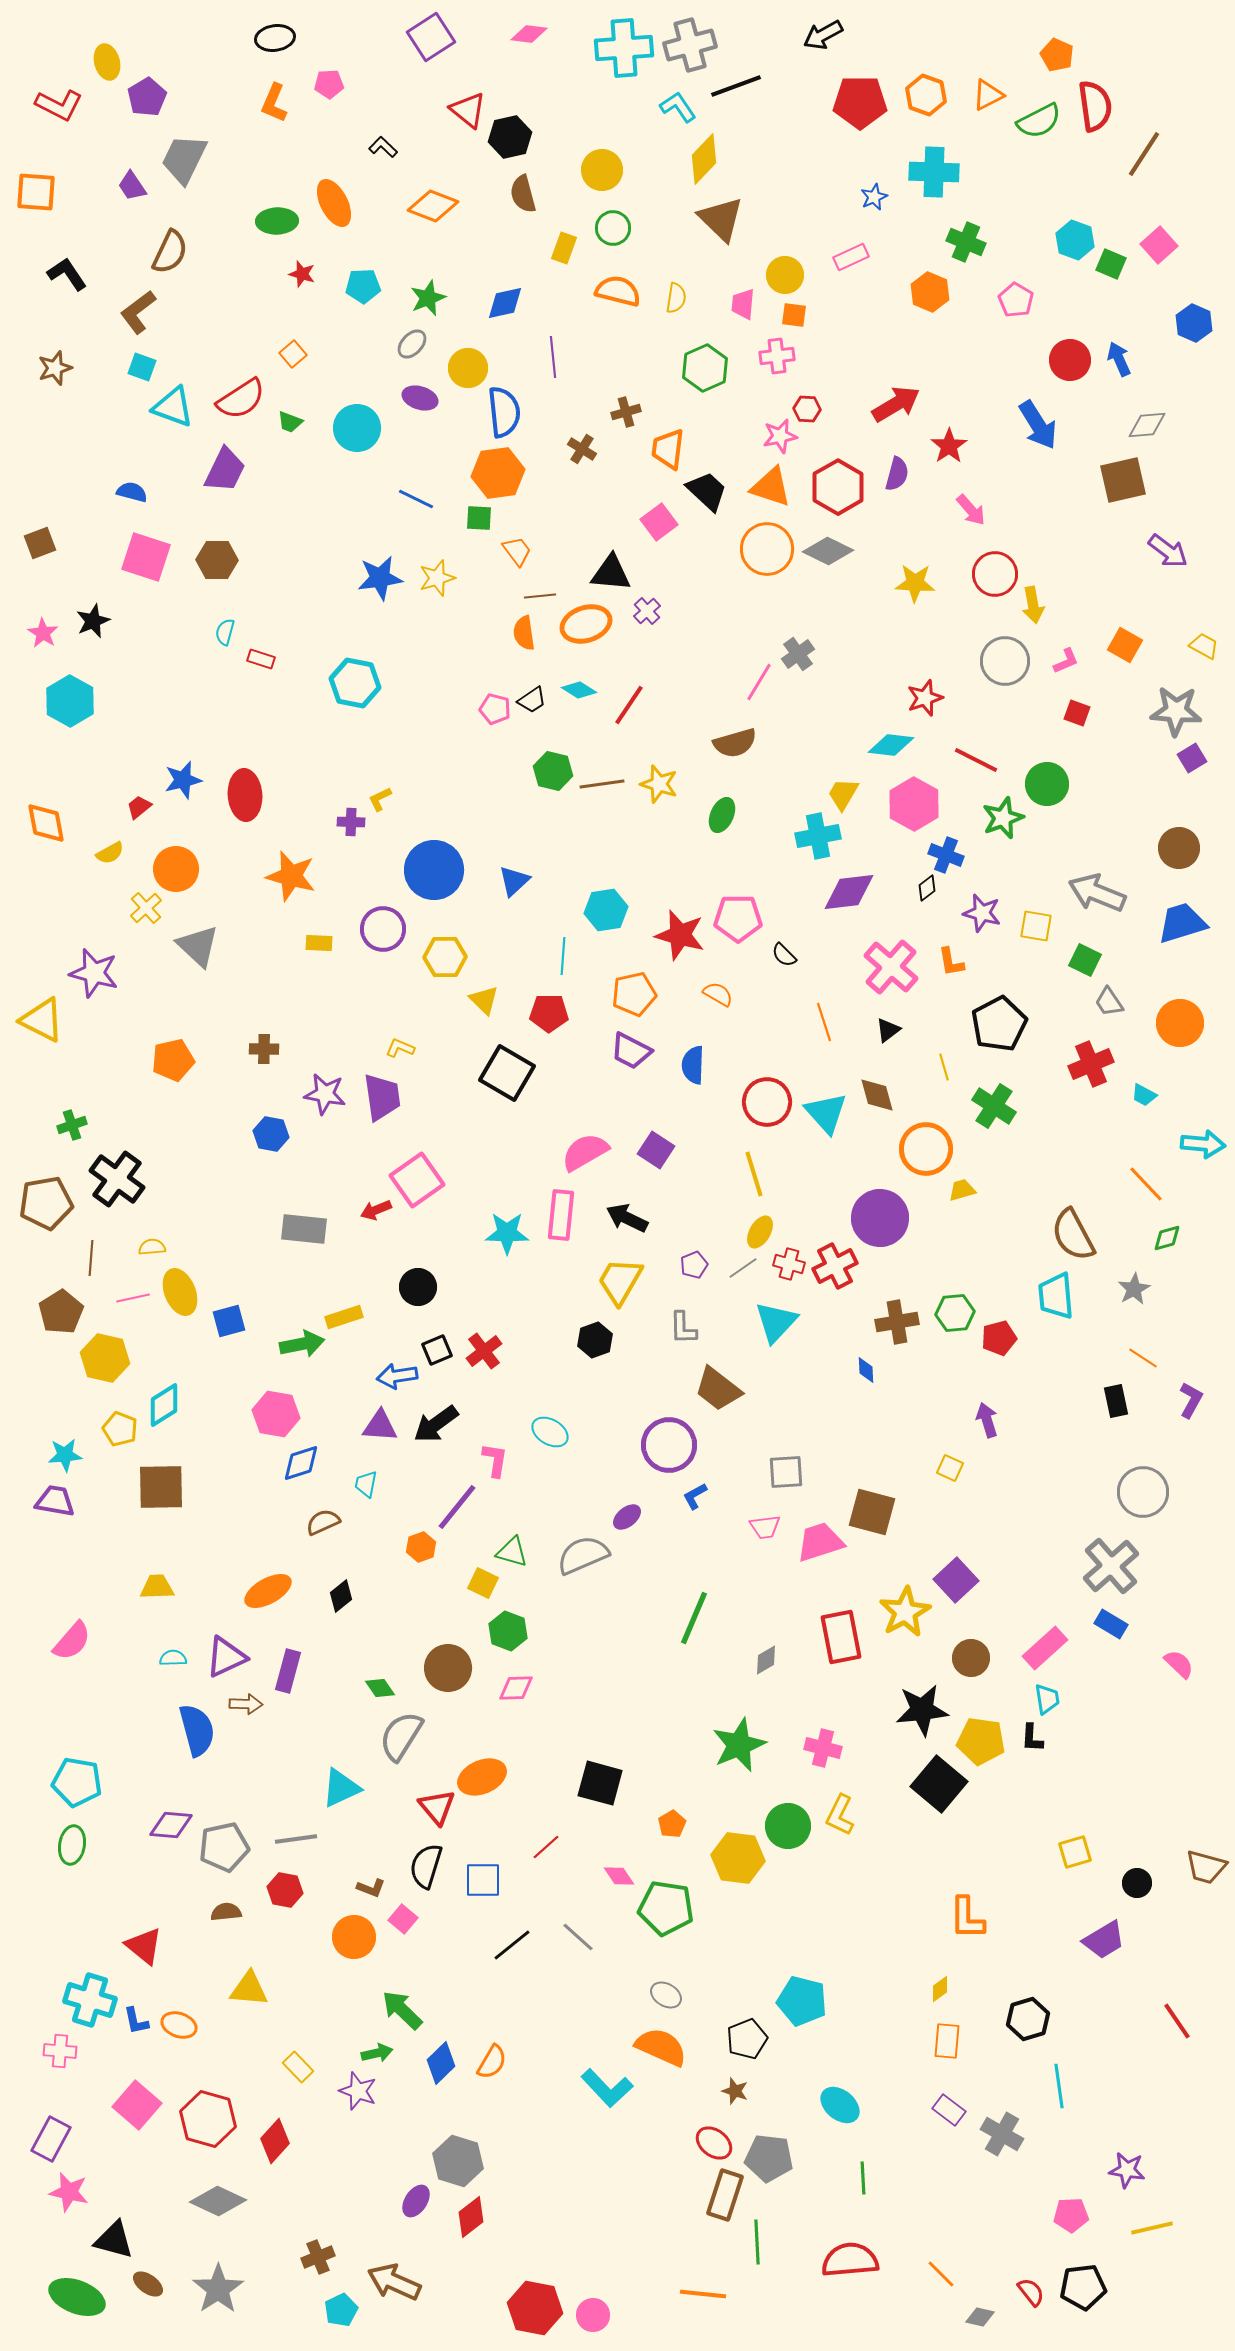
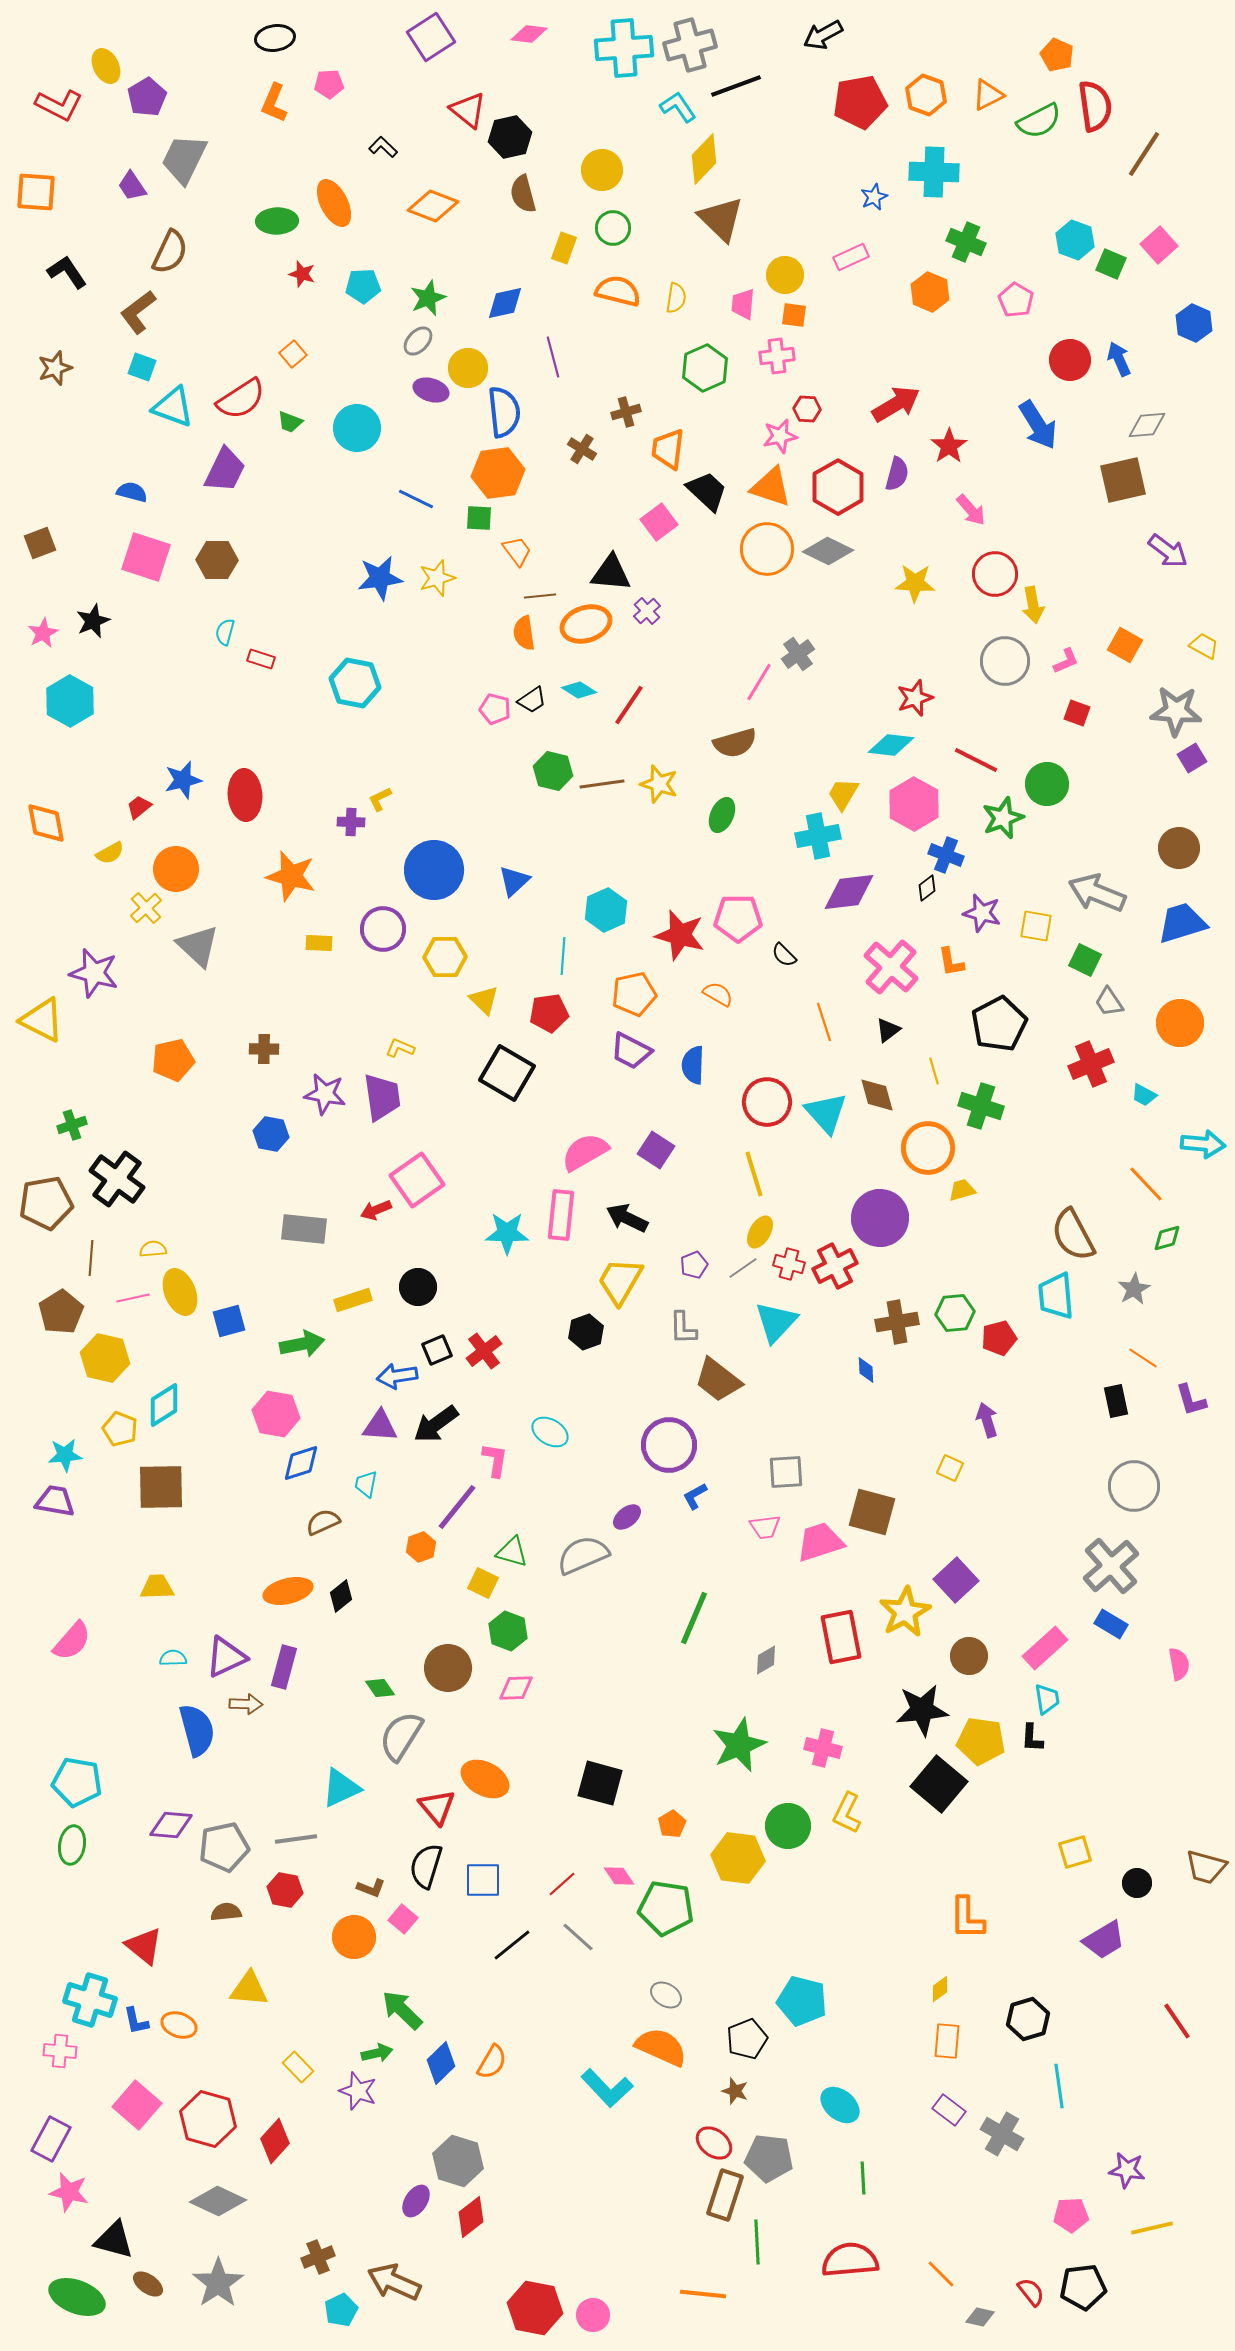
yellow ellipse at (107, 62): moved 1 px left, 4 px down; rotated 12 degrees counterclockwise
red pentagon at (860, 102): rotated 10 degrees counterclockwise
black L-shape at (67, 274): moved 2 px up
gray ellipse at (412, 344): moved 6 px right, 3 px up
purple line at (553, 357): rotated 9 degrees counterclockwise
purple ellipse at (420, 398): moved 11 px right, 8 px up
pink star at (43, 633): rotated 12 degrees clockwise
red star at (925, 698): moved 10 px left
cyan hexagon at (606, 910): rotated 15 degrees counterclockwise
red pentagon at (549, 1013): rotated 9 degrees counterclockwise
yellow line at (944, 1067): moved 10 px left, 4 px down
green cross at (994, 1106): moved 13 px left; rotated 15 degrees counterclockwise
orange circle at (926, 1149): moved 2 px right, 1 px up
yellow semicircle at (152, 1247): moved 1 px right, 2 px down
yellow rectangle at (344, 1317): moved 9 px right, 17 px up
black hexagon at (595, 1340): moved 9 px left, 8 px up
brown trapezoid at (718, 1389): moved 9 px up
purple L-shape at (1191, 1400): rotated 135 degrees clockwise
gray circle at (1143, 1492): moved 9 px left, 6 px up
orange ellipse at (268, 1591): moved 20 px right; rotated 15 degrees clockwise
brown circle at (971, 1658): moved 2 px left, 2 px up
pink semicircle at (1179, 1664): rotated 36 degrees clockwise
purple rectangle at (288, 1671): moved 4 px left, 4 px up
orange ellipse at (482, 1777): moved 3 px right, 2 px down; rotated 51 degrees clockwise
yellow L-shape at (840, 1815): moved 7 px right, 2 px up
red line at (546, 1847): moved 16 px right, 37 px down
gray star at (218, 2289): moved 6 px up
